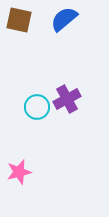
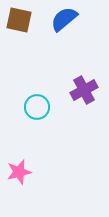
purple cross: moved 17 px right, 9 px up
